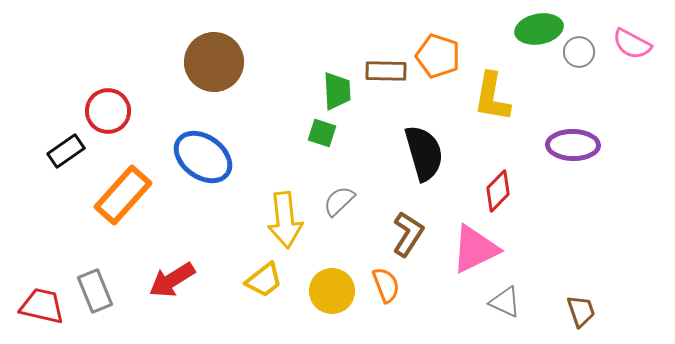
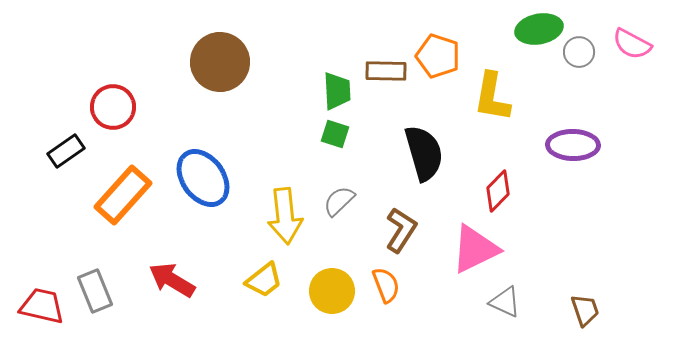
brown circle: moved 6 px right
red circle: moved 5 px right, 4 px up
green square: moved 13 px right, 1 px down
blue ellipse: moved 21 px down; rotated 18 degrees clockwise
yellow arrow: moved 4 px up
brown L-shape: moved 7 px left, 4 px up
red arrow: rotated 63 degrees clockwise
brown trapezoid: moved 4 px right, 1 px up
